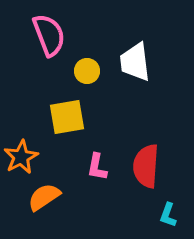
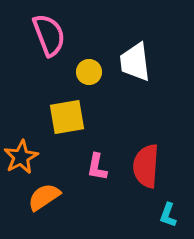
yellow circle: moved 2 px right, 1 px down
